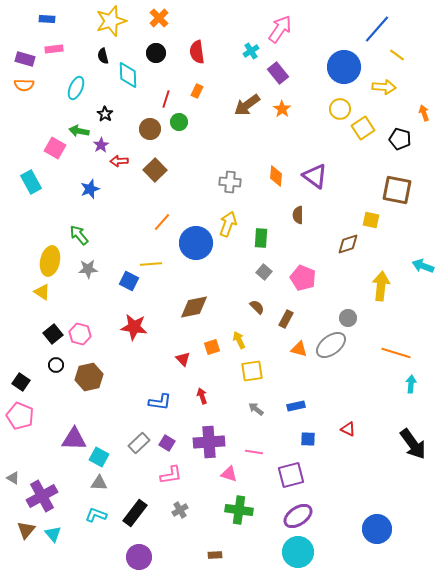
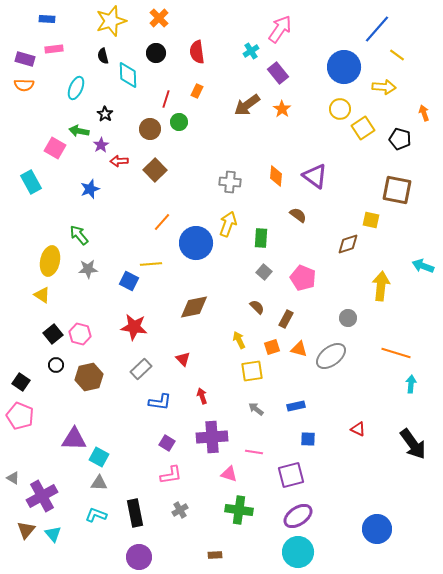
brown semicircle at (298, 215): rotated 126 degrees clockwise
yellow triangle at (42, 292): moved 3 px down
gray ellipse at (331, 345): moved 11 px down
orange square at (212, 347): moved 60 px right
red triangle at (348, 429): moved 10 px right
purple cross at (209, 442): moved 3 px right, 5 px up
gray rectangle at (139, 443): moved 2 px right, 74 px up
black rectangle at (135, 513): rotated 48 degrees counterclockwise
